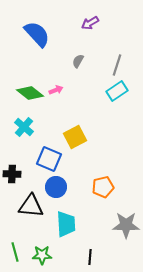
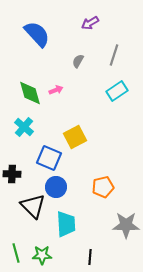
gray line: moved 3 px left, 10 px up
green diamond: rotated 36 degrees clockwise
blue square: moved 1 px up
black triangle: moved 2 px right; rotated 40 degrees clockwise
green line: moved 1 px right, 1 px down
